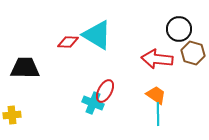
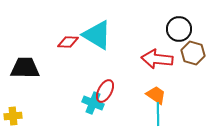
yellow cross: moved 1 px right, 1 px down
